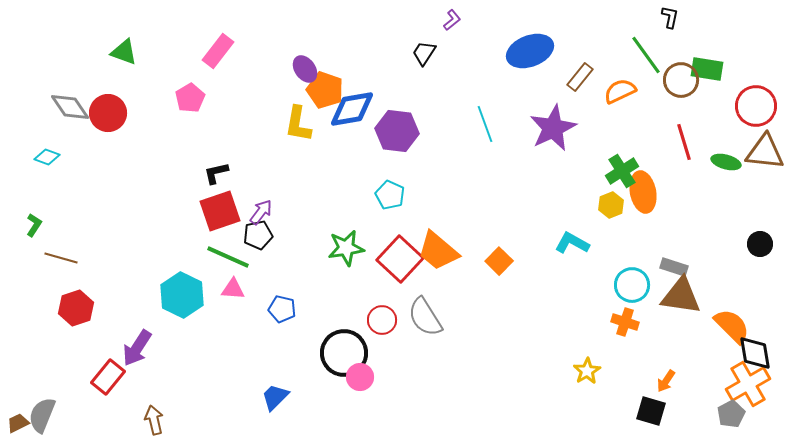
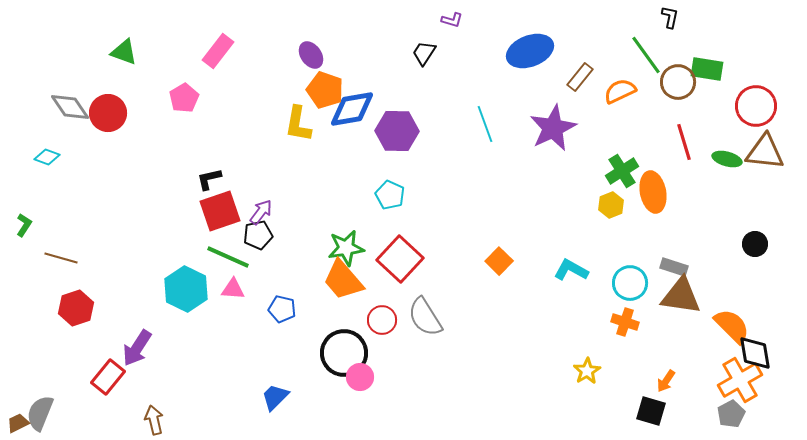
purple L-shape at (452, 20): rotated 55 degrees clockwise
purple ellipse at (305, 69): moved 6 px right, 14 px up
brown circle at (681, 80): moved 3 px left, 2 px down
pink pentagon at (190, 98): moved 6 px left
purple hexagon at (397, 131): rotated 6 degrees counterclockwise
green ellipse at (726, 162): moved 1 px right, 3 px up
black L-shape at (216, 173): moved 7 px left, 6 px down
orange ellipse at (643, 192): moved 10 px right
green L-shape at (34, 225): moved 10 px left
cyan L-shape at (572, 243): moved 1 px left, 27 px down
black circle at (760, 244): moved 5 px left
orange trapezoid at (438, 251): moved 95 px left, 29 px down; rotated 9 degrees clockwise
cyan circle at (632, 285): moved 2 px left, 2 px up
cyan hexagon at (182, 295): moved 4 px right, 6 px up
orange cross at (748, 384): moved 8 px left, 4 px up
gray semicircle at (42, 415): moved 2 px left, 2 px up
